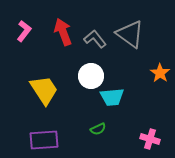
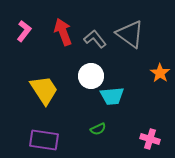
cyan trapezoid: moved 1 px up
purple rectangle: rotated 12 degrees clockwise
